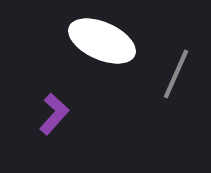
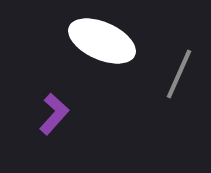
gray line: moved 3 px right
